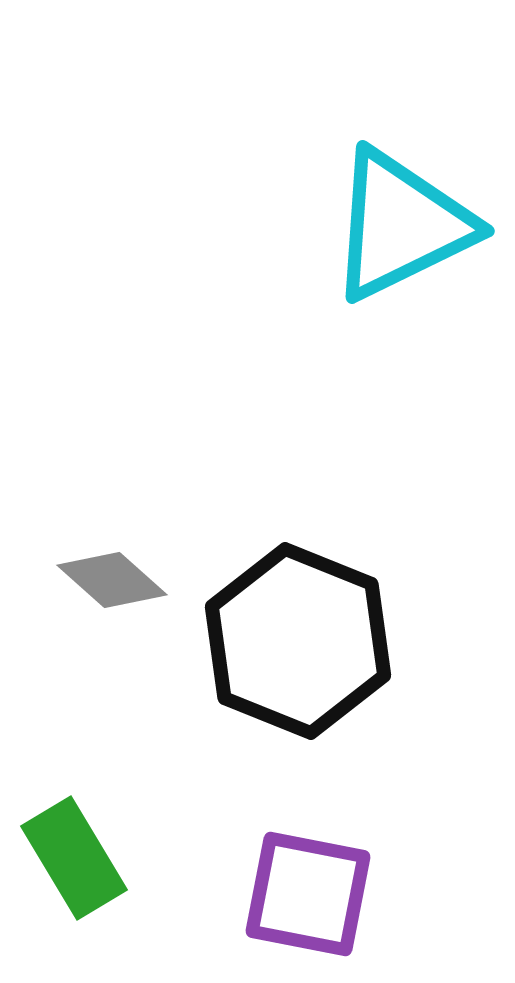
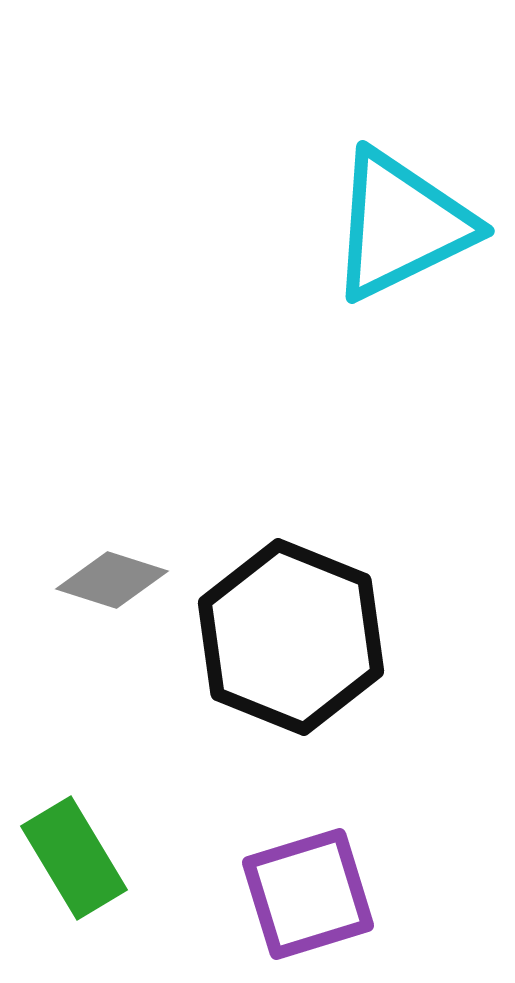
gray diamond: rotated 24 degrees counterclockwise
black hexagon: moved 7 px left, 4 px up
purple square: rotated 28 degrees counterclockwise
